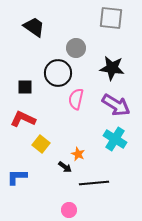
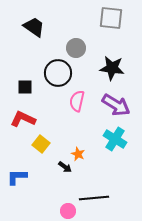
pink semicircle: moved 1 px right, 2 px down
black line: moved 15 px down
pink circle: moved 1 px left, 1 px down
